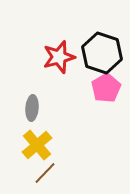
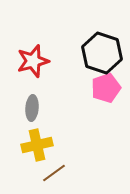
red star: moved 26 px left, 4 px down
pink pentagon: rotated 12 degrees clockwise
yellow cross: rotated 28 degrees clockwise
brown line: moved 9 px right; rotated 10 degrees clockwise
